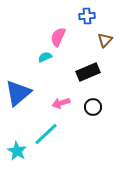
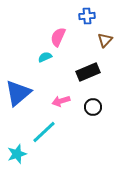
pink arrow: moved 2 px up
cyan line: moved 2 px left, 2 px up
cyan star: moved 3 px down; rotated 24 degrees clockwise
